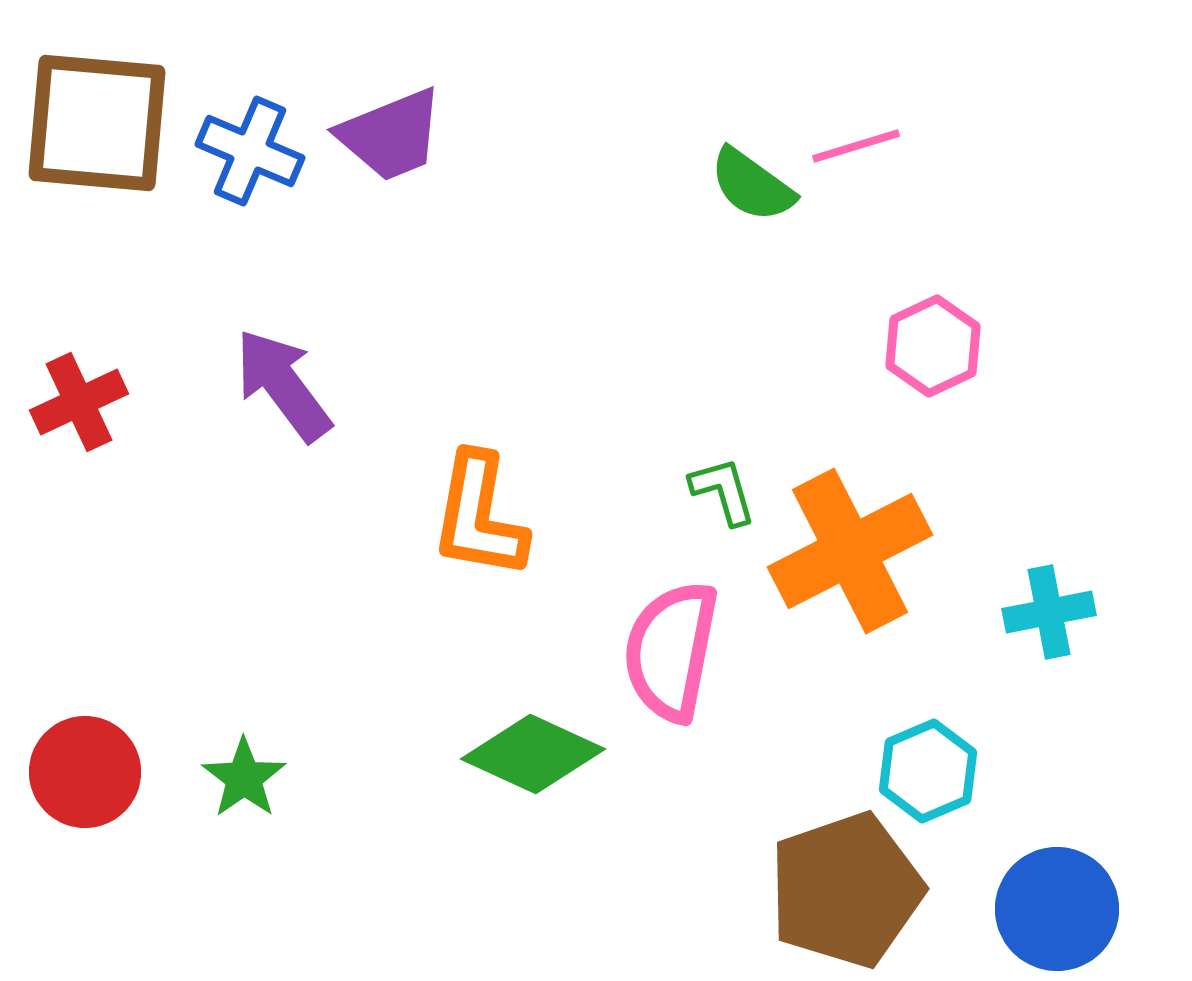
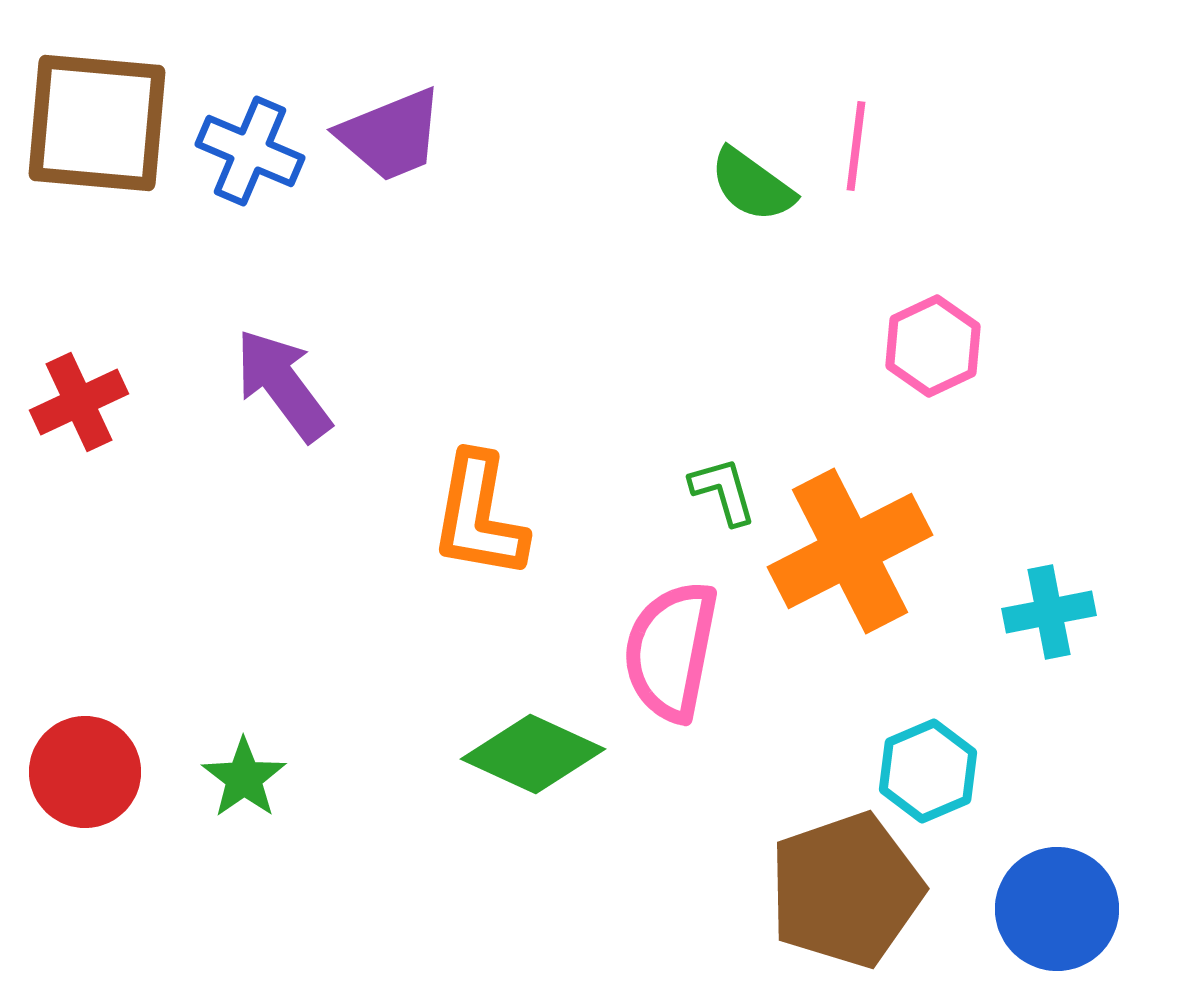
pink line: rotated 66 degrees counterclockwise
